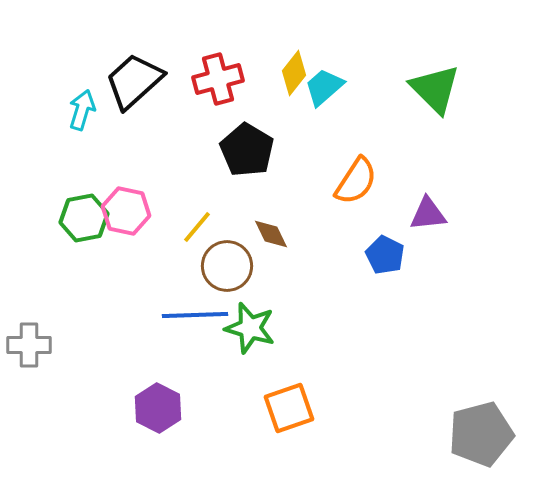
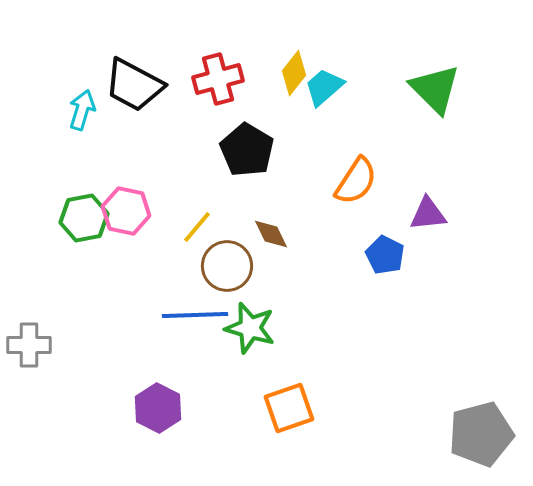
black trapezoid: moved 4 px down; rotated 110 degrees counterclockwise
